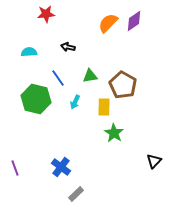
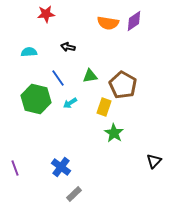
orange semicircle: rotated 125 degrees counterclockwise
cyan arrow: moved 5 px left, 1 px down; rotated 32 degrees clockwise
yellow rectangle: rotated 18 degrees clockwise
gray rectangle: moved 2 px left
